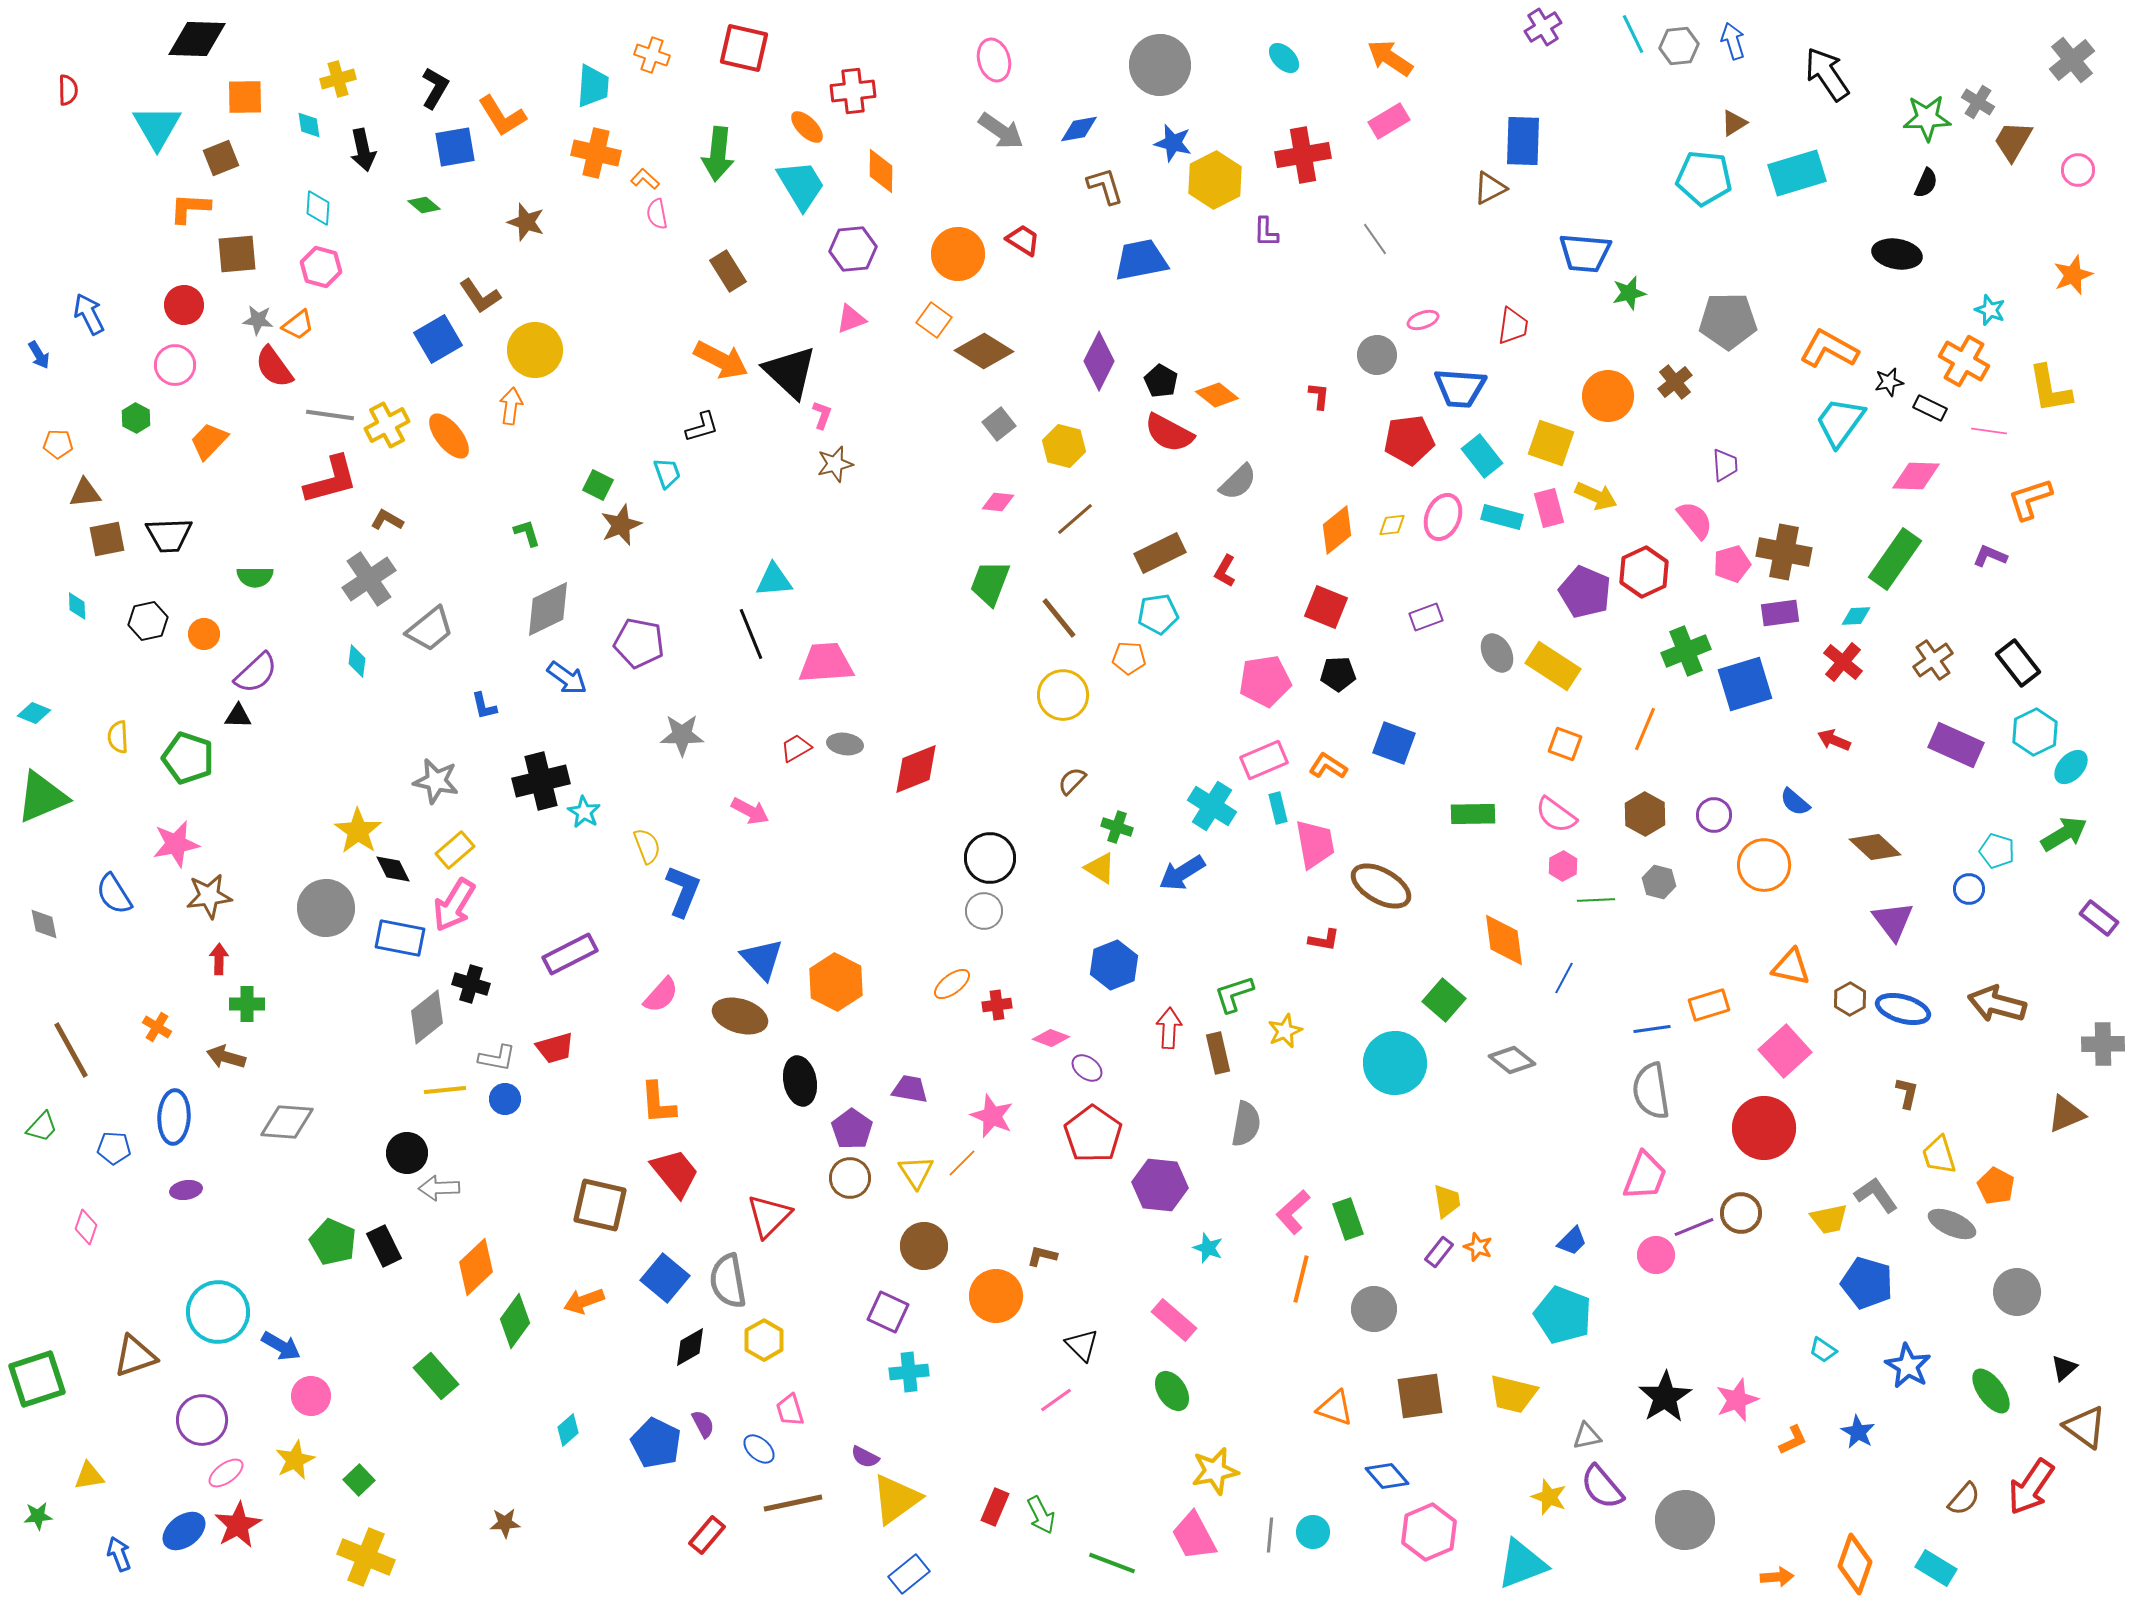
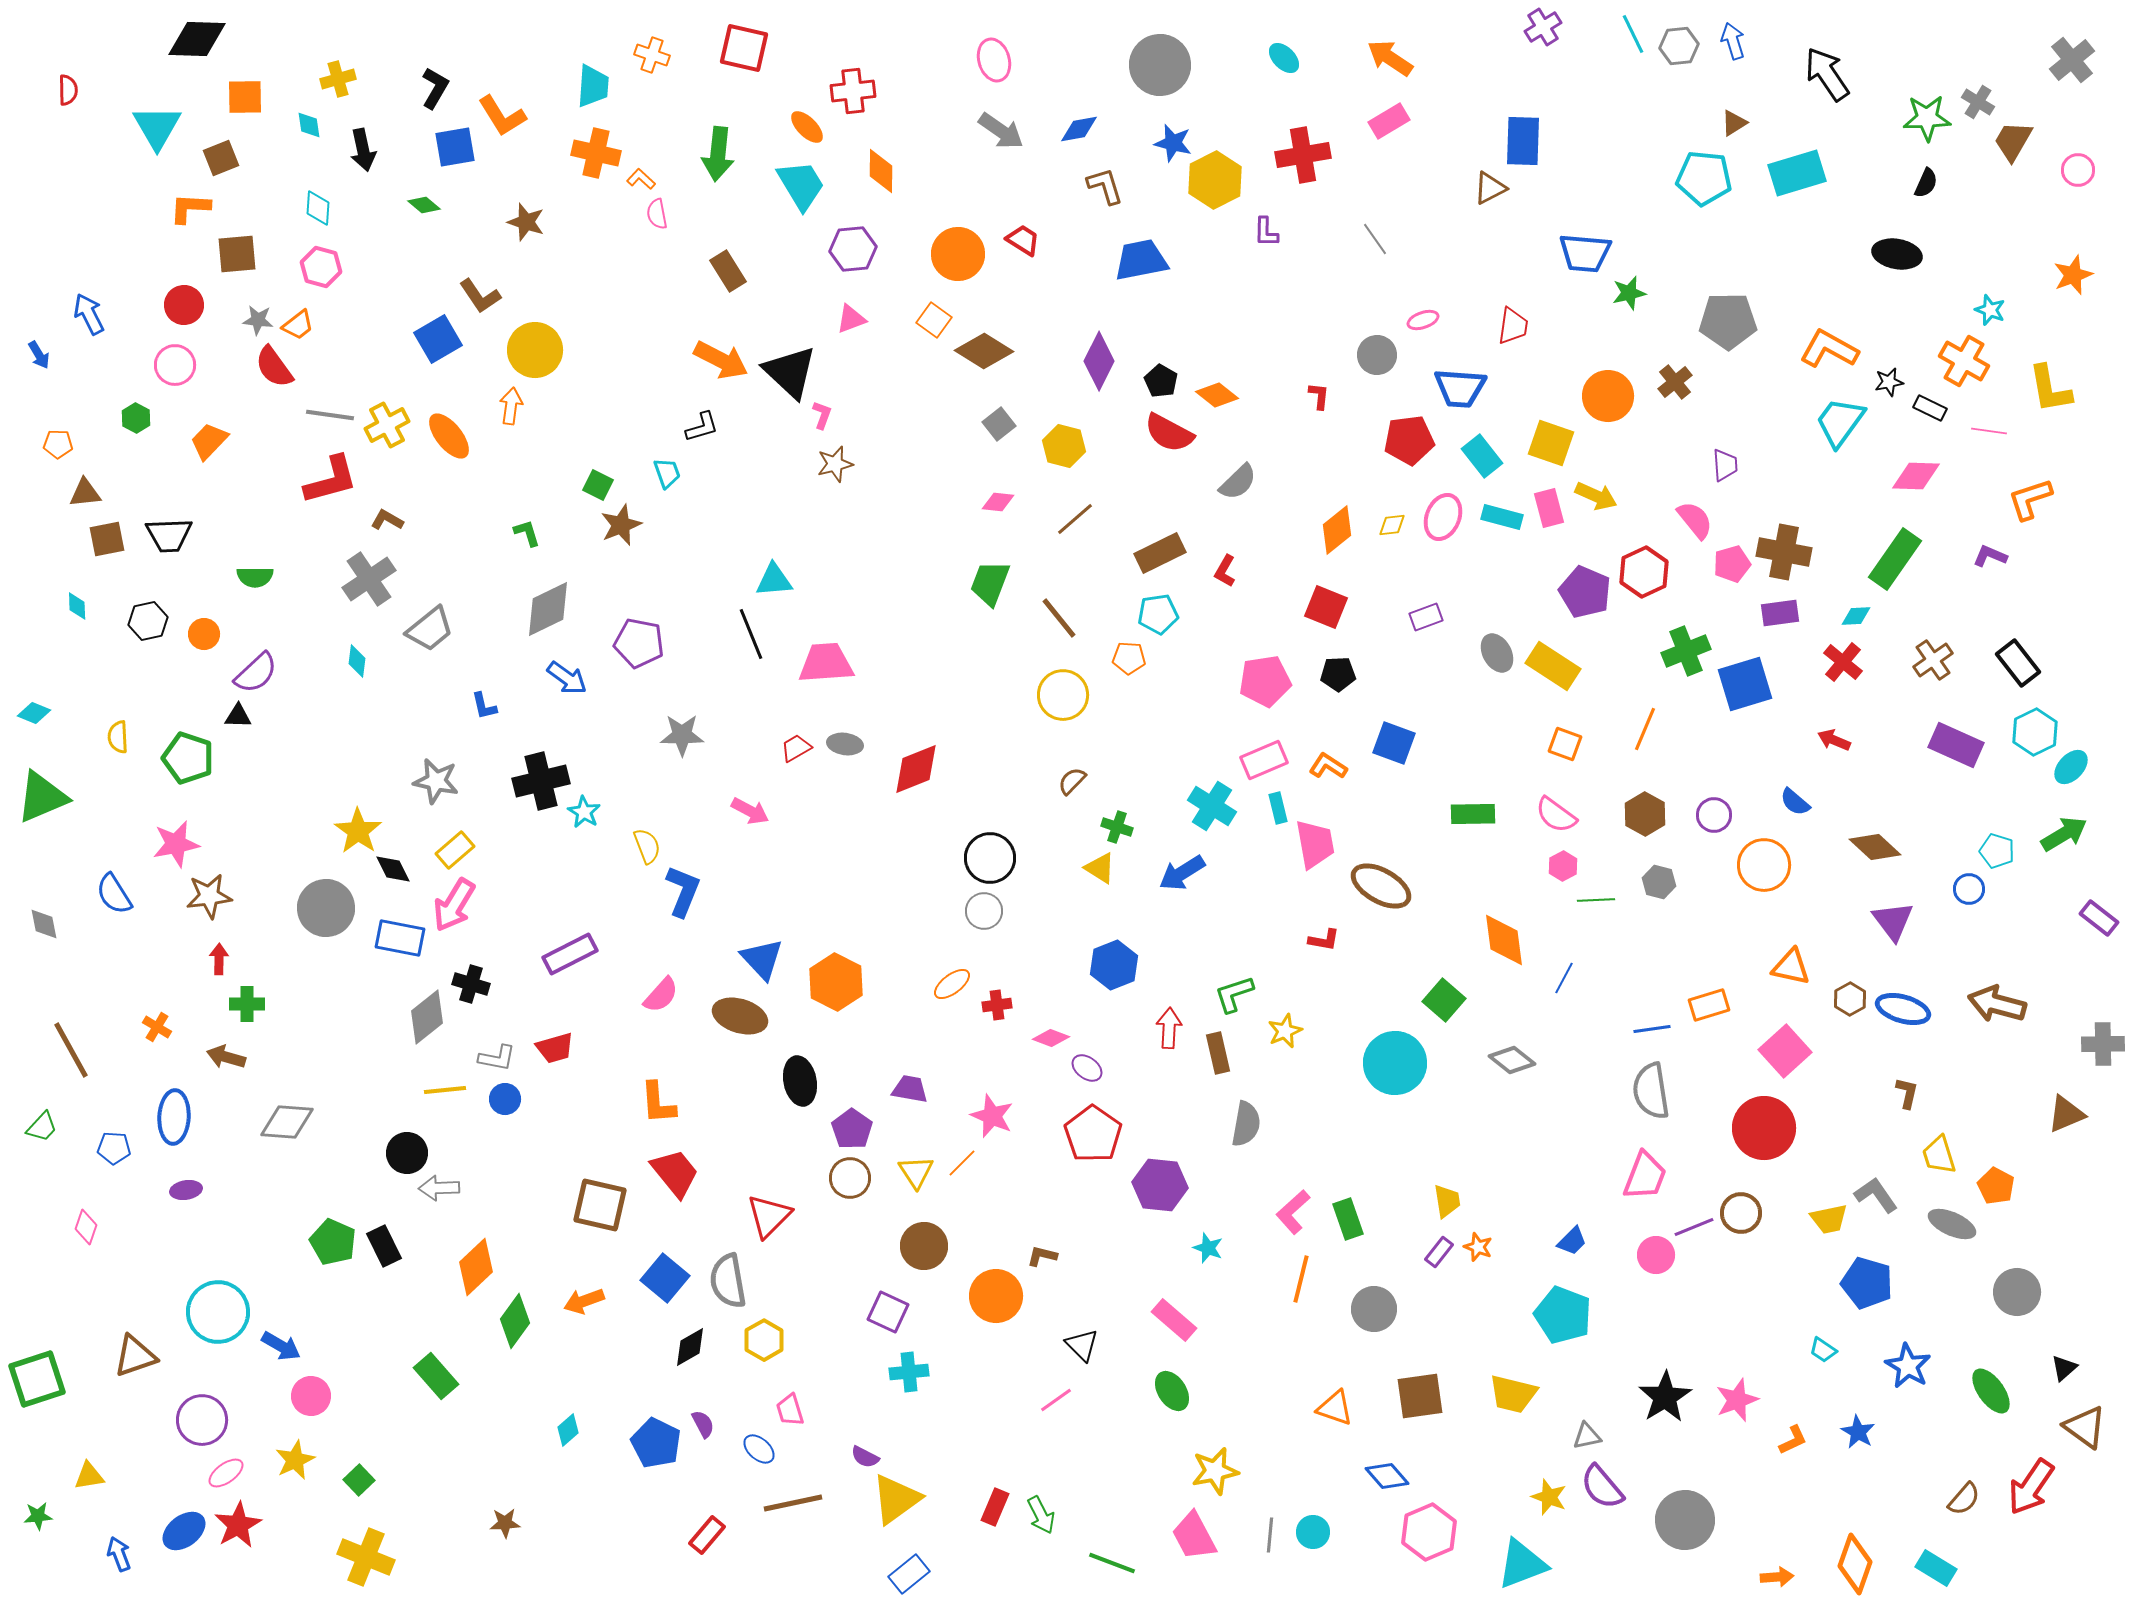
orange L-shape at (645, 179): moved 4 px left
